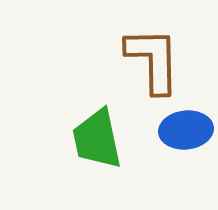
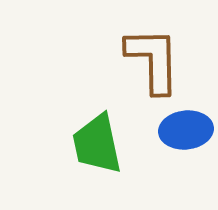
green trapezoid: moved 5 px down
